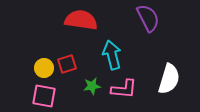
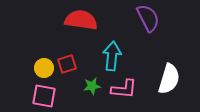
cyan arrow: moved 1 px down; rotated 20 degrees clockwise
